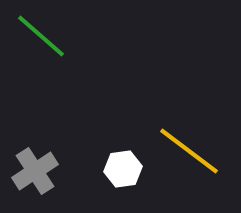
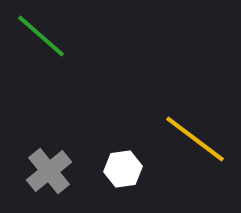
yellow line: moved 6 px right, 12 px up
gray cross: moved 14 px right; rotated 6 degrees counterclockwise
